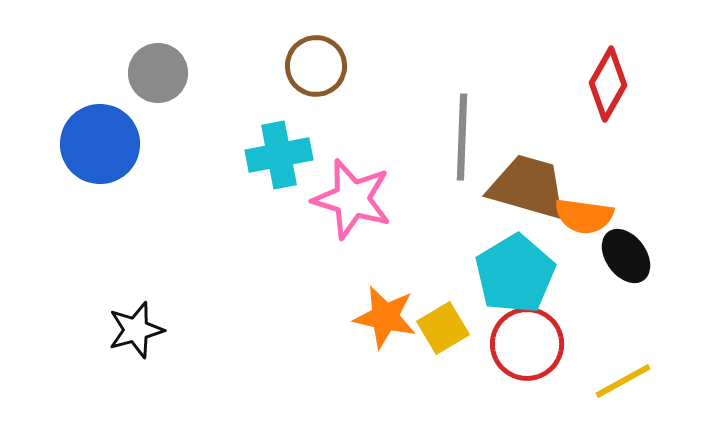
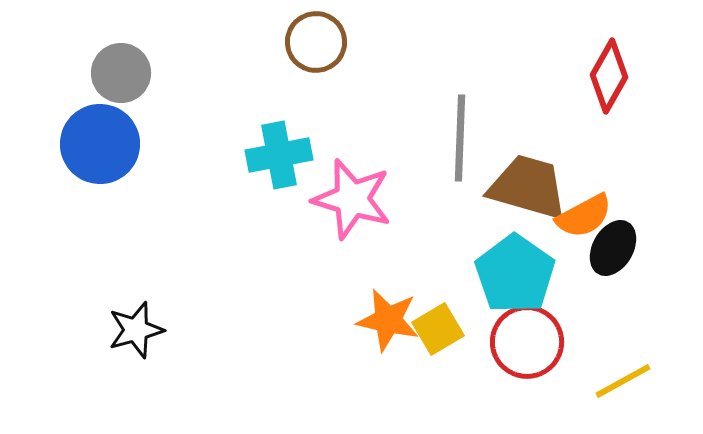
brown circle: moved 24 px up
gray circle: moved 37 px left
red diamond: moved 1 px right, 8 px up
gray line: moved 2 px left, 1 px down
orange semicircle: rotated 36 degrees counterclockwise
black ellipse: moved 13 px left, 8 px up; rotated 66 degrees clockwise
cyan pentagon: rotated 6 degrees counterclockwise
orange star: moved 3 px right, 3 px down
yellow square: moved 5 px left, 1 px down
red circle: moved 2 px up
